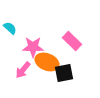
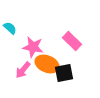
pink star: rotated 10 degrees clockwise
orange ellipse: moved 2 px down
